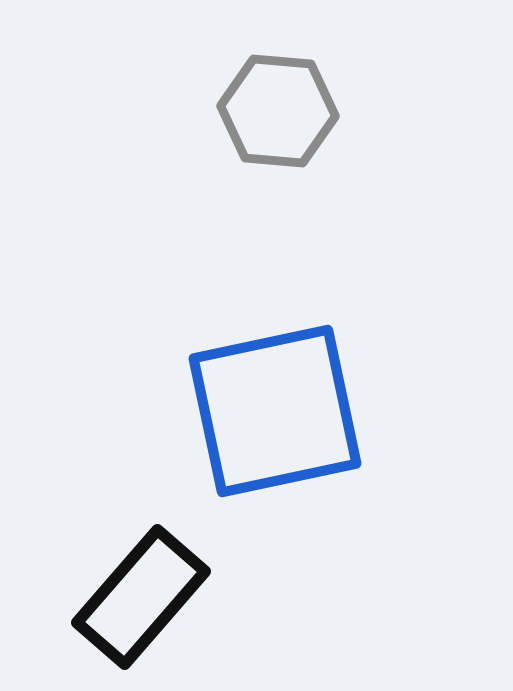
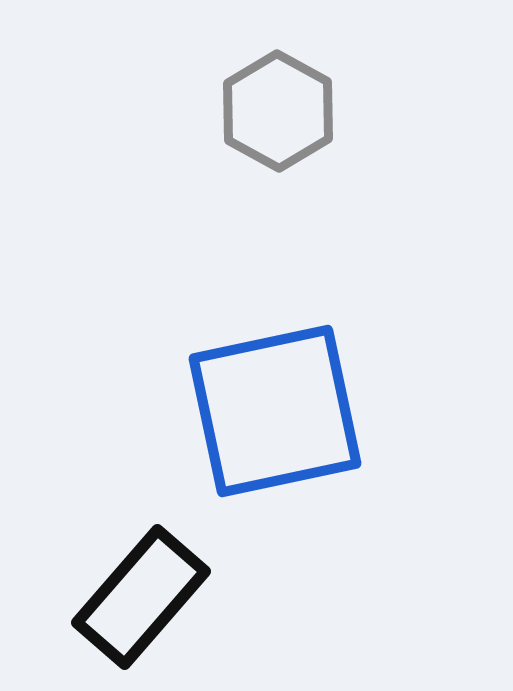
gray hexagon: rotated 24 degrees clockwise
